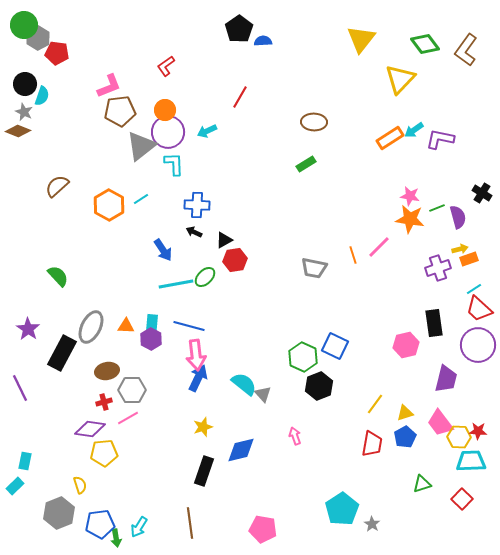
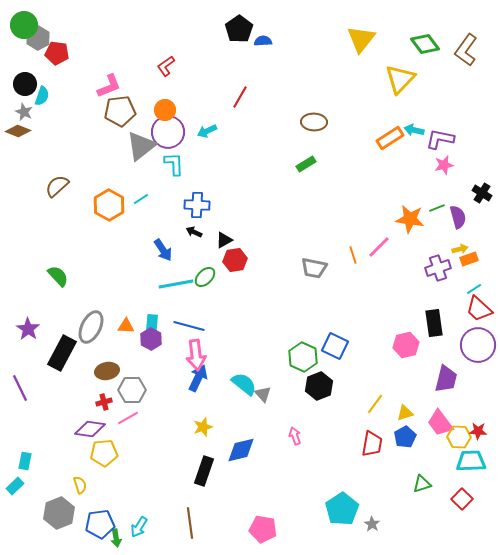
cyan arrow at (414, 130): rotated 48 degrees clockwise
pink star at (410, 196): moved 34 px right, 31 px up; rotated 24 degrees counterclockwise
